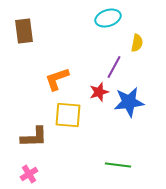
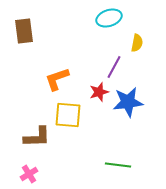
cyan ellipse: moved 1 px right
blue star: moved 1 px left
brown L-shape: moved 3 px right
